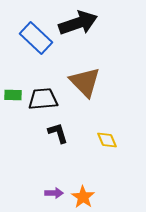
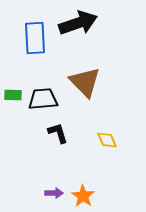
blue rectangle: moved 1 px left; rotated 44 degrees clockwise
orange star: moved 1 px up
